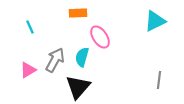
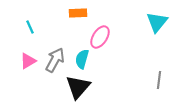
cyan triangle: moved 2 px right, 1 px down; rotated 25 degrees counterclockwise
pink ellipse: rotated 65 degrees clockwise
cyan semicircle: moved 2 px down
pink triangle: moved 9 px up
